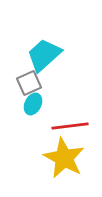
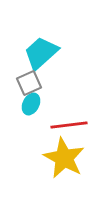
cyan trapezoid: moved 3 px left, 2 px up
cyan ellipse: moved 2 px left
red line: moved 1 px left, 1 px up
